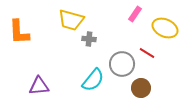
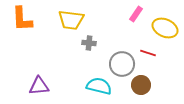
pink rectangle: moved 1 px right
yellow trapezoid: rotated 8 degrees counterclockwise
orange L-shape: moved 3 px right, 13 px up
gray cross: moved 4 px down
red line: moved 1 px right; rotated 14 degrees counterclockwise
cyan semicircle: moved 6 px right, 6 px down; rotated 115 degrees counterclockwise
brown circle: moved 3 px up
